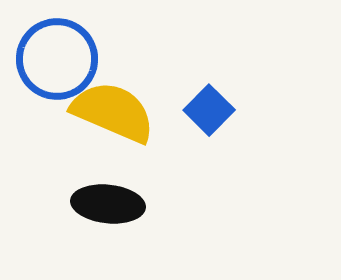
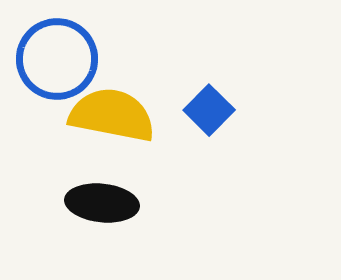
yellow semicircle: moved 1 px left, 3 px down; rotated 12 degrees counterclockwise
black ellipse: moved 6 px left, 1 px up
